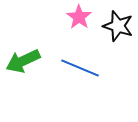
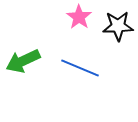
black star: rotated 20 degrees counterclockwise
